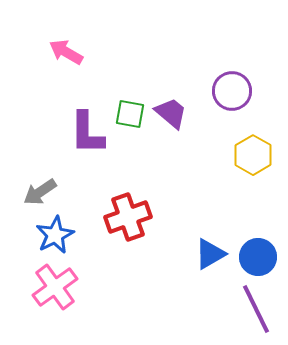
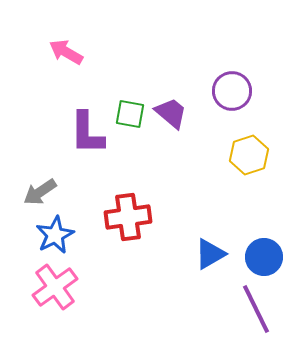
yellow hexagon: moved 4 px left; rotated 12 degrees clockwise
red cross: rotated 12 degrees clockwise
blue circle: moved 6 px right
